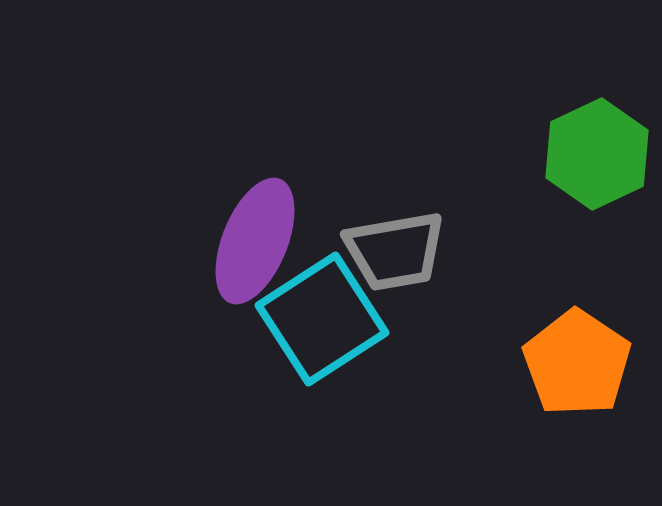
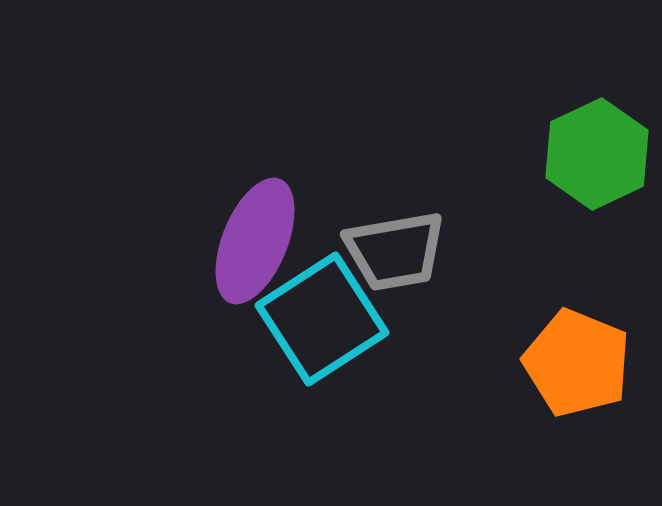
orange pentagon: rotated 12 degrees counterclockwise
